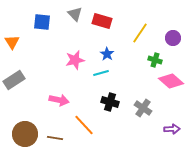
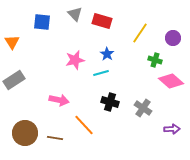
brown circle: moved 1 px up
